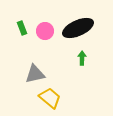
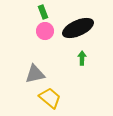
green rectangle: moved 21 px right, 16 px up
